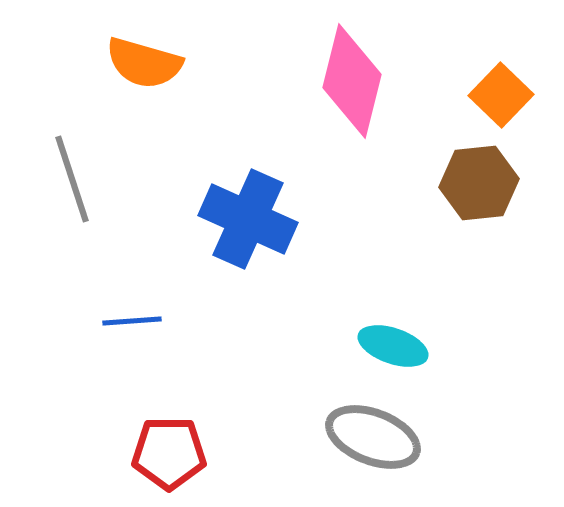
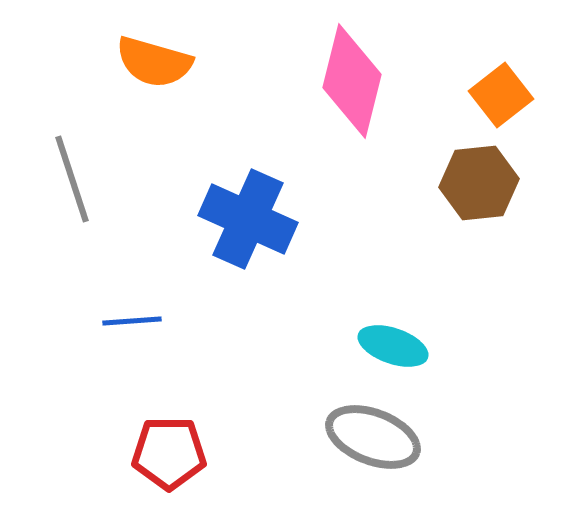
orange semicircle: moved 10 px right, 1 px up
orange square: rotated 8 degrees clockwise
